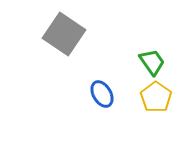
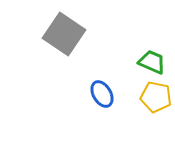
green trapezoid: rotated 32 degrees counterclockwise
yellow pentagon: rotated 24 degrees counterclockwise
